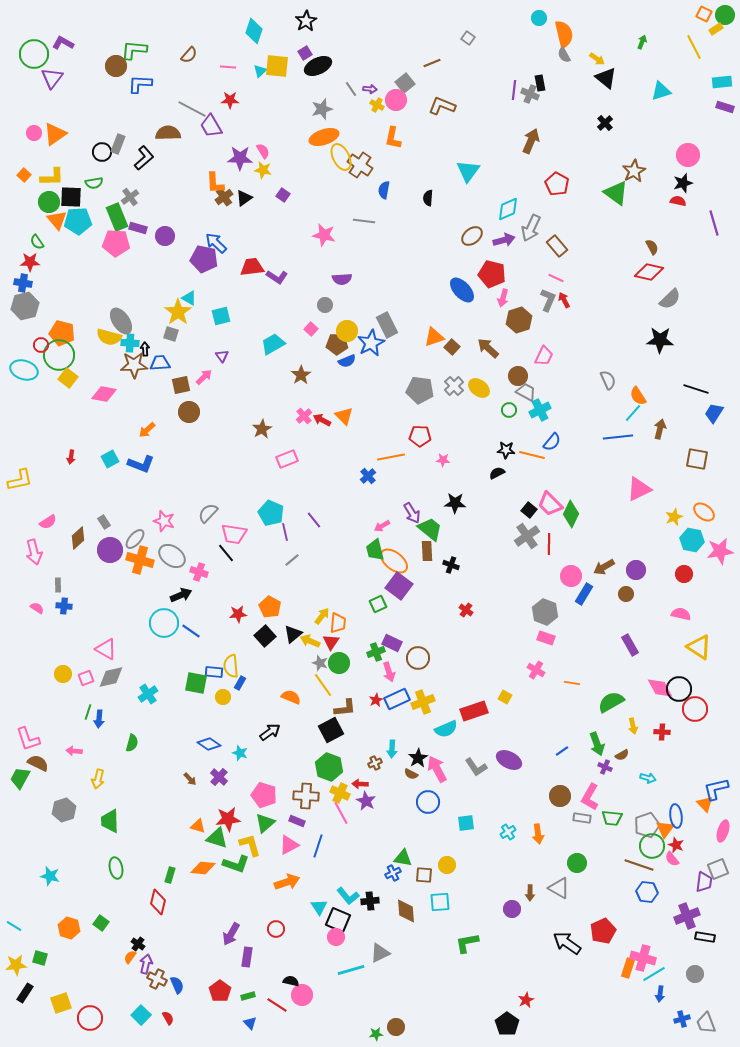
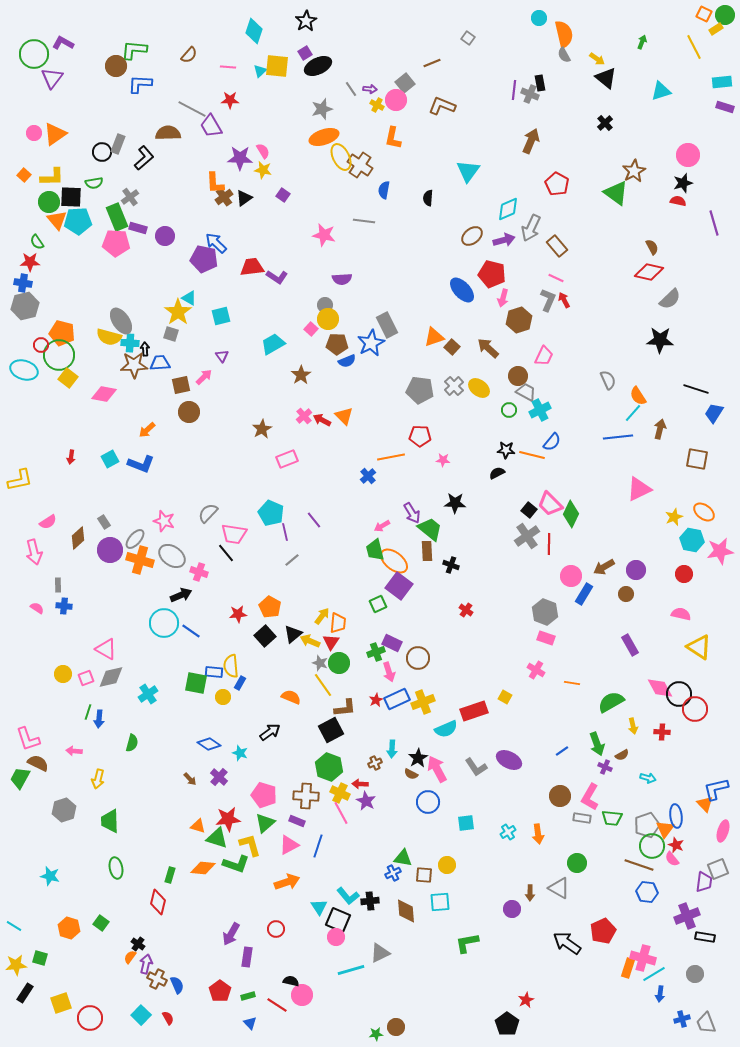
yellow circle at (347, 331): moved 19 px left, 12 px up
black circle at (679, 689): moved 5 px down
